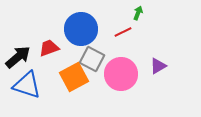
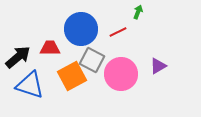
green arrow: moved 1 px up
red line: moved 5 px left
red trapezoid: moved 1 px right; rotated 20 degrees clockwise
gray square: moved 1 px down
orange square: moved 2 px left, 1 px up
blue triangle: moved 3 px right
